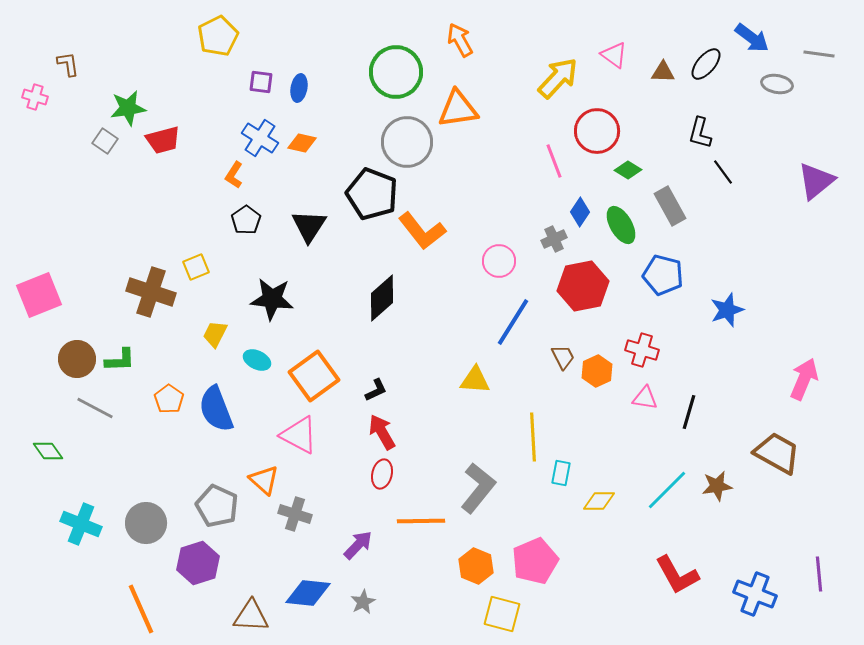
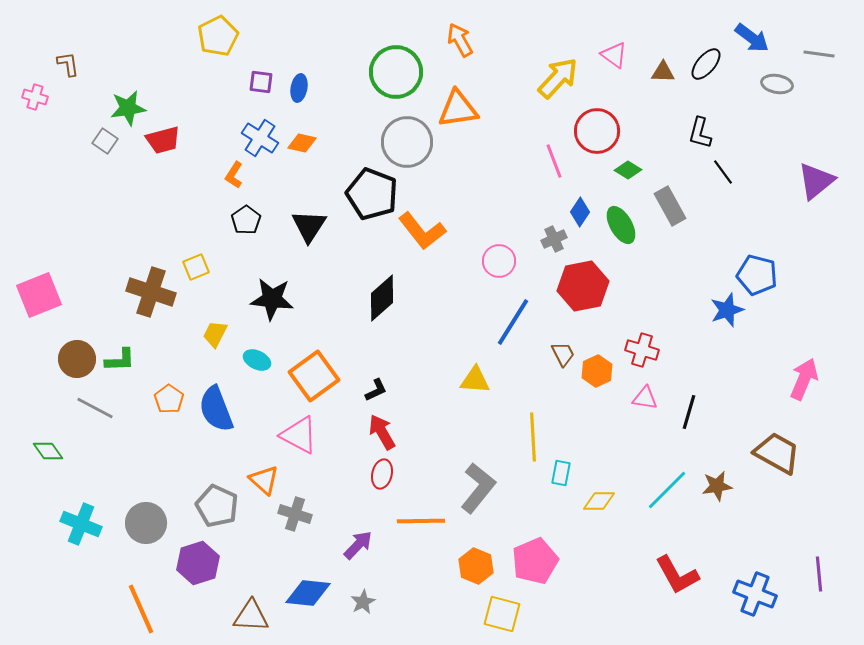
blue pentagon at (663, 275): moved 94 px right
brown trapezoid at (563, 357): moved 3 px up
